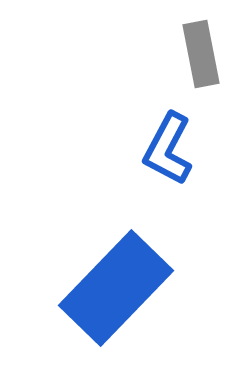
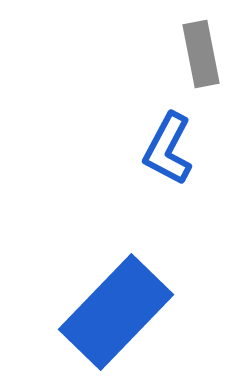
blue rectangle: moved 24 px down
